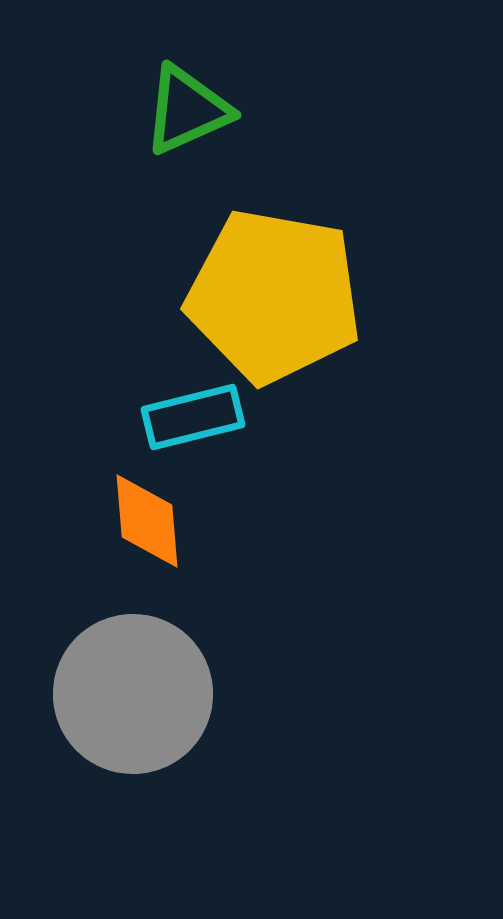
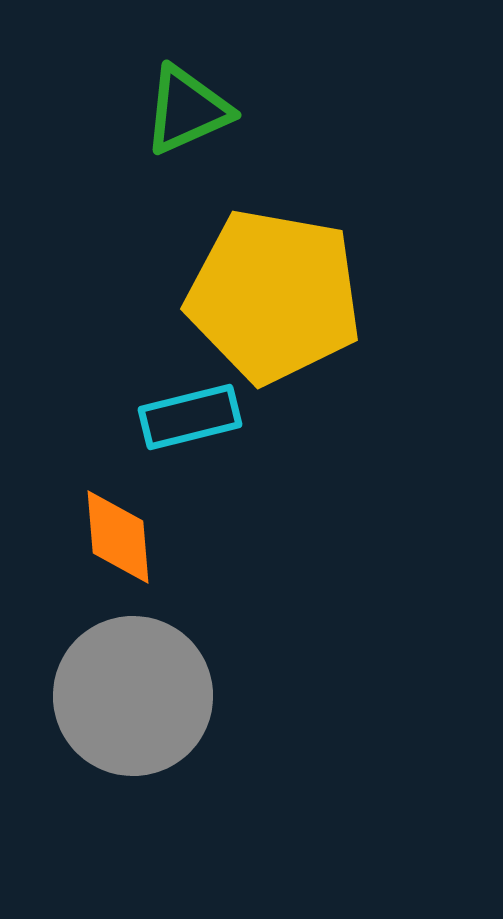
cyan rectangle: moved 3 px left
orange diamond: moved 29 px left, 16 px down
gray circle: moved 2 px down
